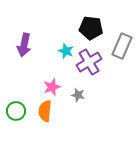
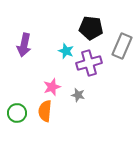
purple cross: moved 1 px down; rotated 15 degrees clockwise
green circle: moved 1 px right, 2 px down
